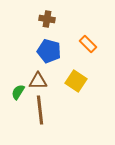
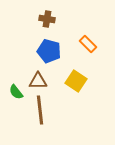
green semicircle: moved 2 px left; rotated 70 degrees counterclockwise
